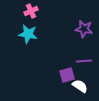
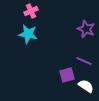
purple star: moved 2 px right; rotated 12 degrees clockwise
purple line: rotated 28 degrees clockwise
white semicircle: moved 6 px right
